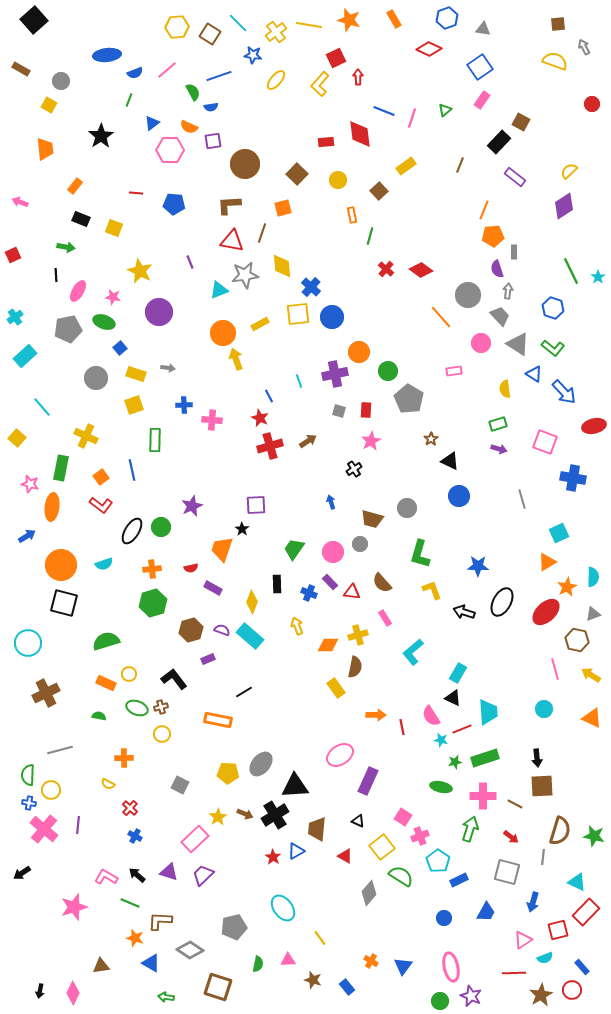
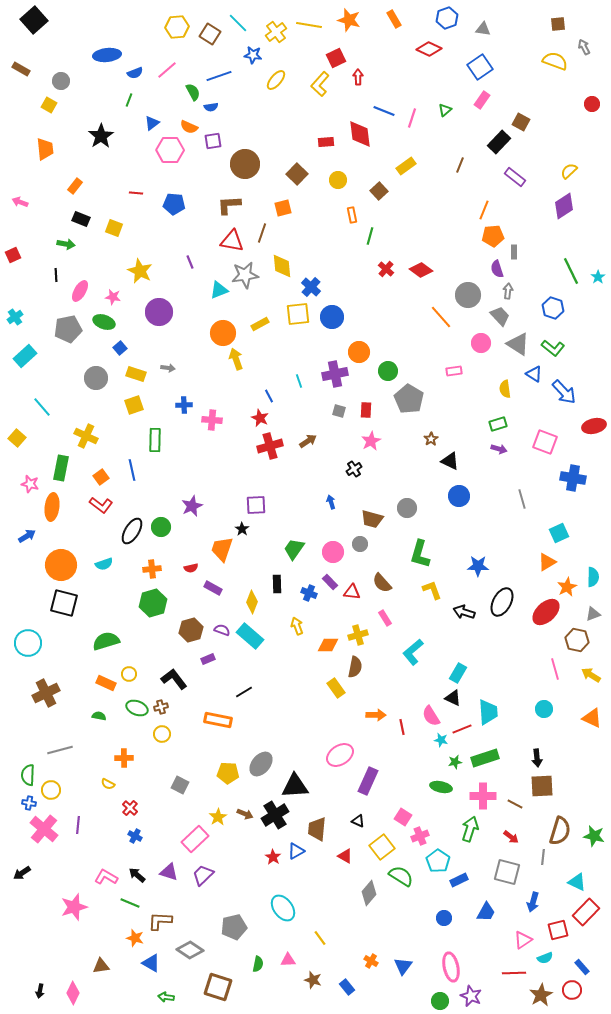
green arrow at (66, 247): moved 3 px up
pink ellipse at (78, 291): moved 2 px right
